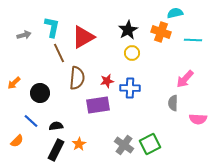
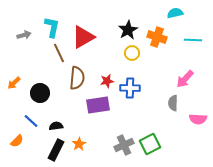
orange cross: moved 4 px left, 5 px down
gray cross: rotated 30 degrees clockwise
